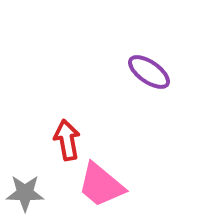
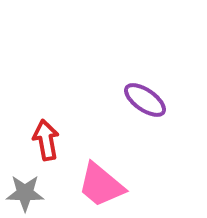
purple ellipse: moved 4 px left, 28 px down
red arrow: moved 21 px left
